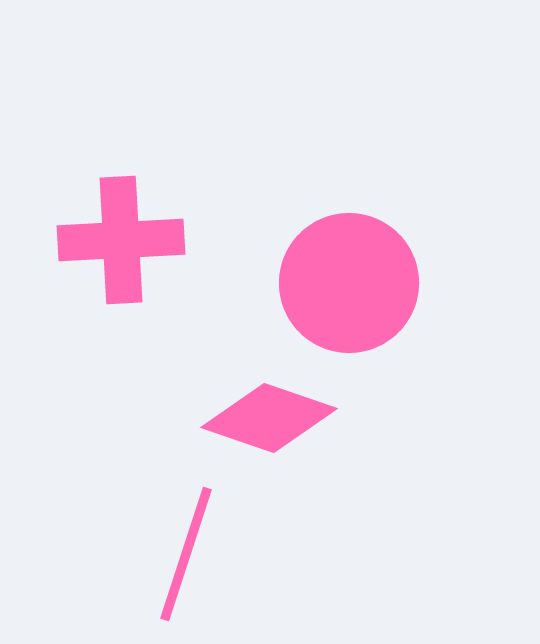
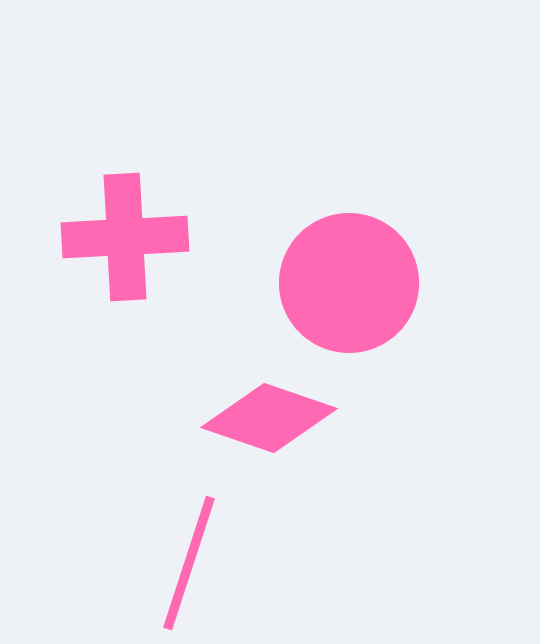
pink cross: moved 4 px right, 3 px up
pink line: moved 3 px right, 9 px down
